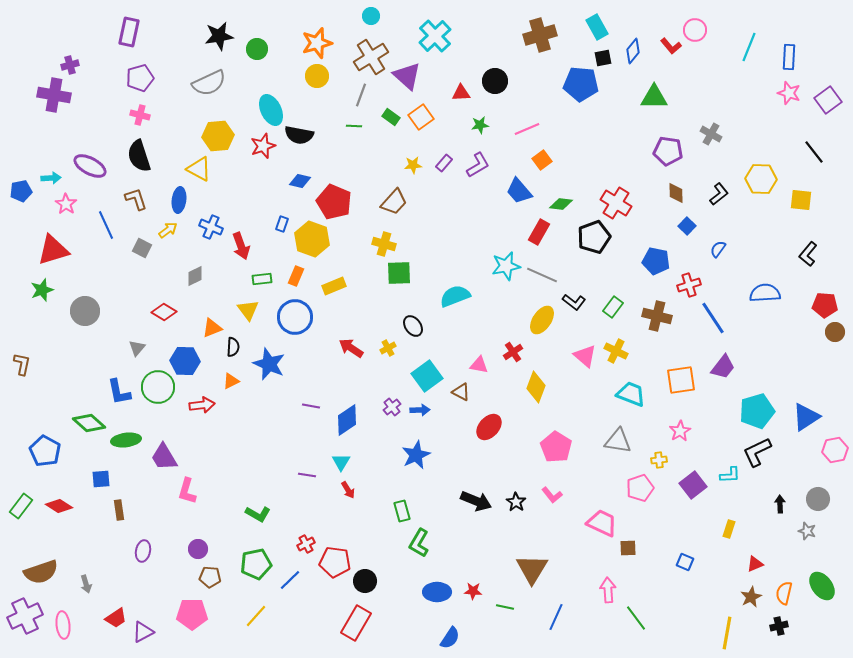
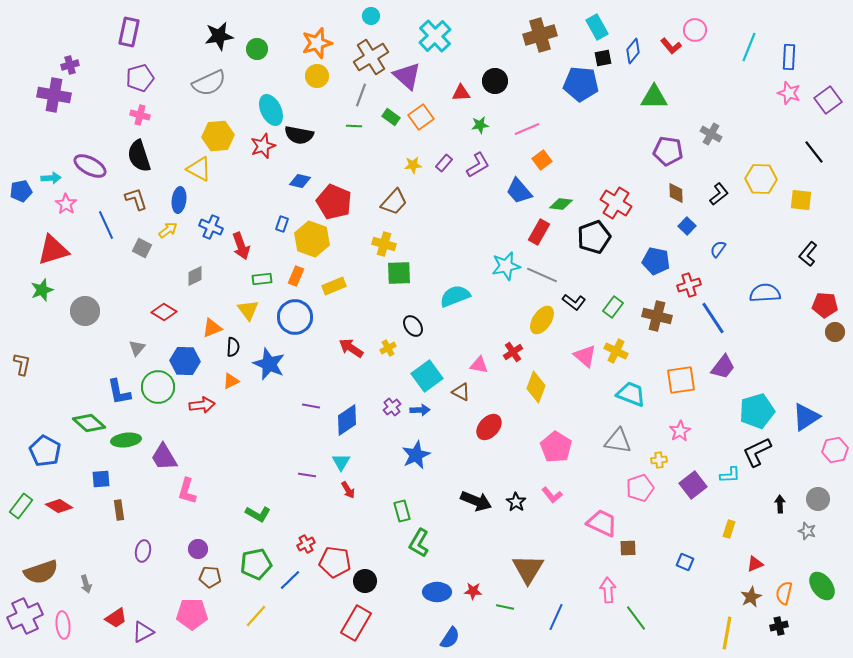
brown triangle at (532, 569): moved 4 px left
